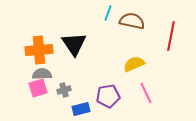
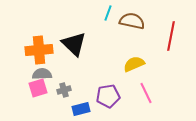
black triangle: rotated 12 degrees counterclockwise
